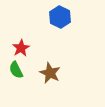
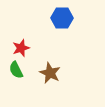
blue hexagon: moved 2 px right, 1 px down; rotated 25 degrees counterclockwise
red star: rotated 12 degrees clockwise
